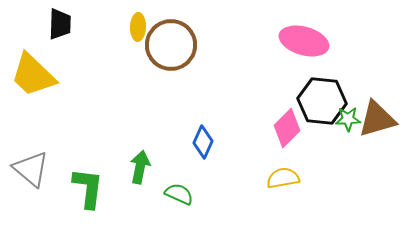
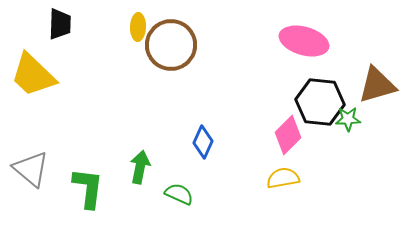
black hexagon: moved 2 px left, 1 px down
brown triangle: moved 34 px up
pink diamond: moved 1 px right, 7 px down
